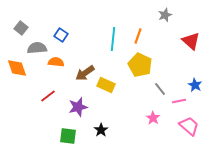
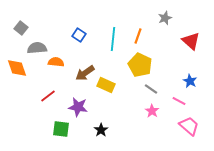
gray star: moved 3 px down
blue square: moved 18 px right
blue star: moved 5 px left, 4 px up
gray line: moved 9 px left; rotated 16 degrees counterclockwise
pink line: rotated 40 degrees clockwise
purple star: rotated 24 degrees clockwise
pink star: moved 1 px left, 7 px up
green square: moved 7 px left, 7 px up
